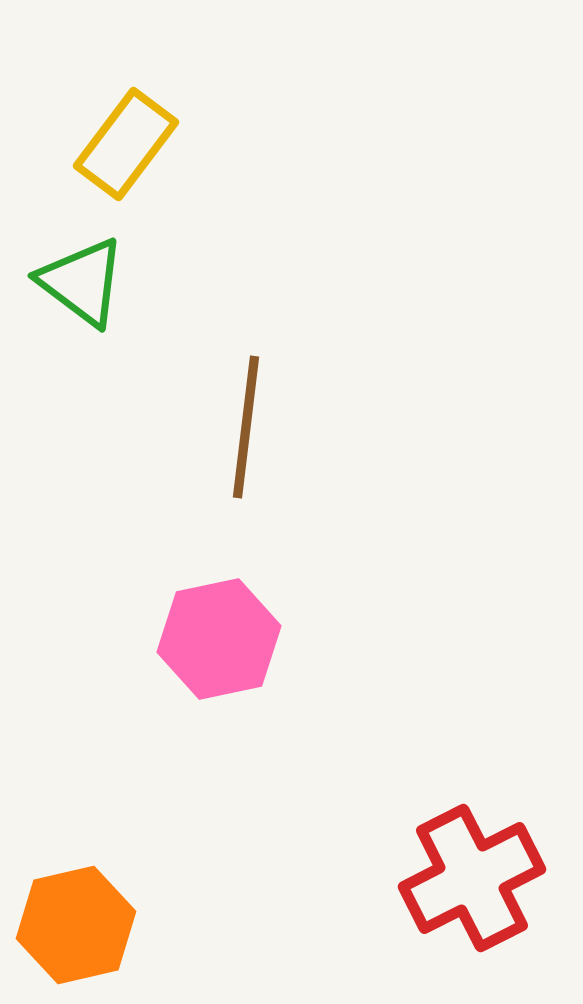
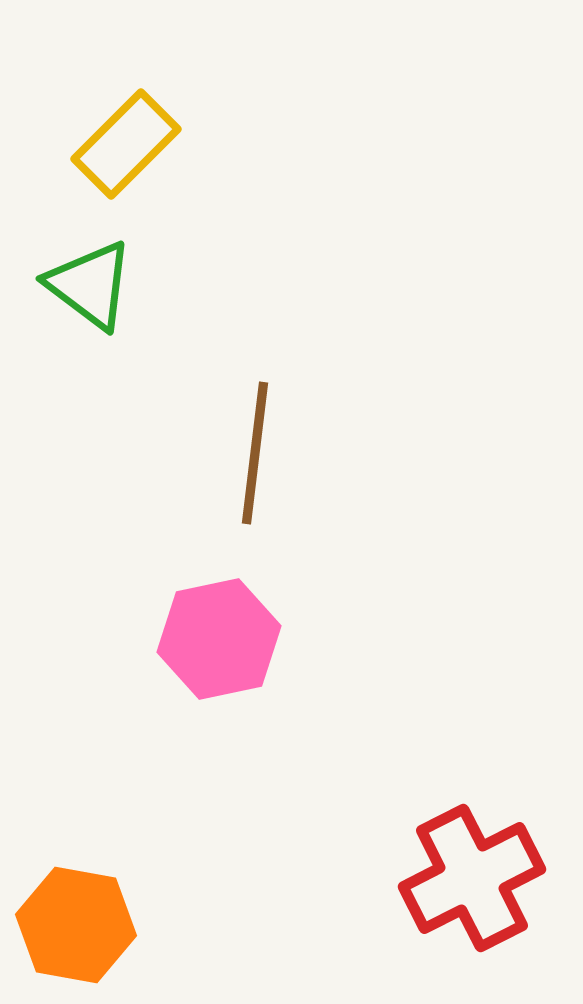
yellow rectangle: rotated 8 degrees clockwise
green triangle: moved 8 px right, 3 px down
brown line: moved 9 px right, 26 px down
orange hexagon: rotated 23 degrees clockwise
